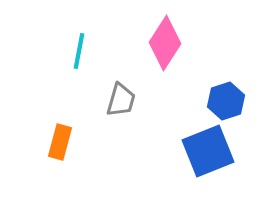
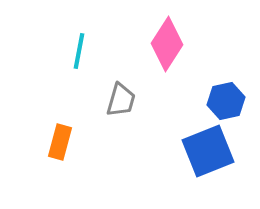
pink diamond: moved 2 px right, 1 px down
blue hexagon: rotated 6 degrees clockwise
